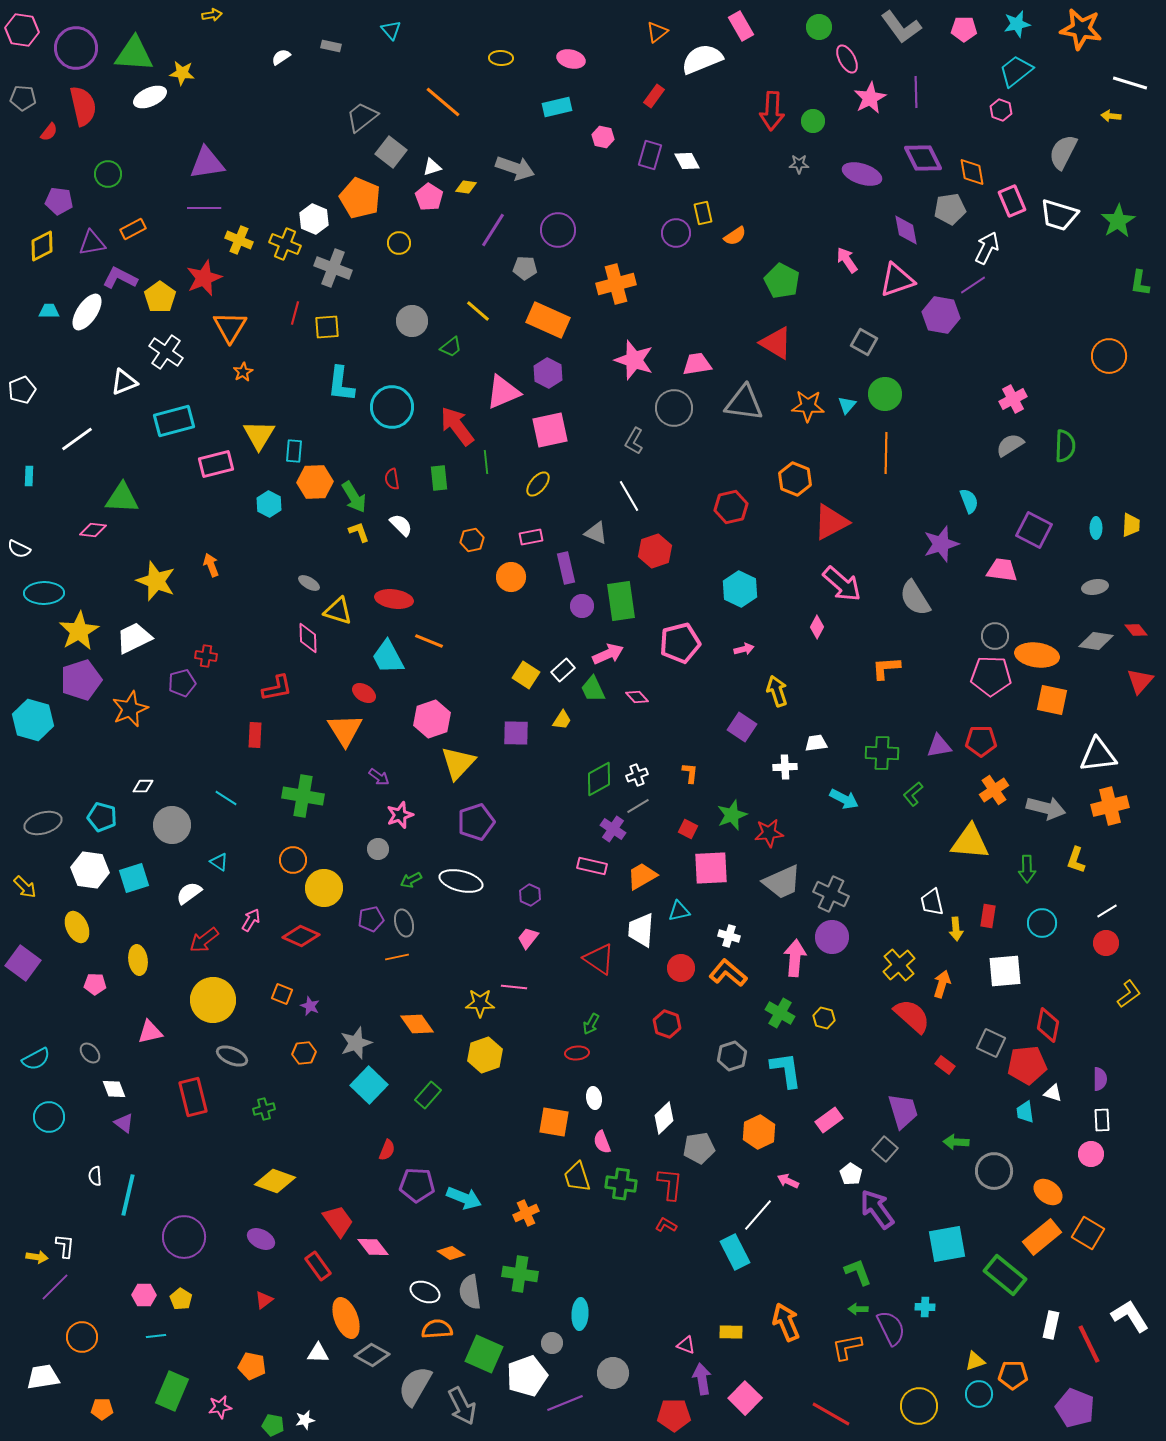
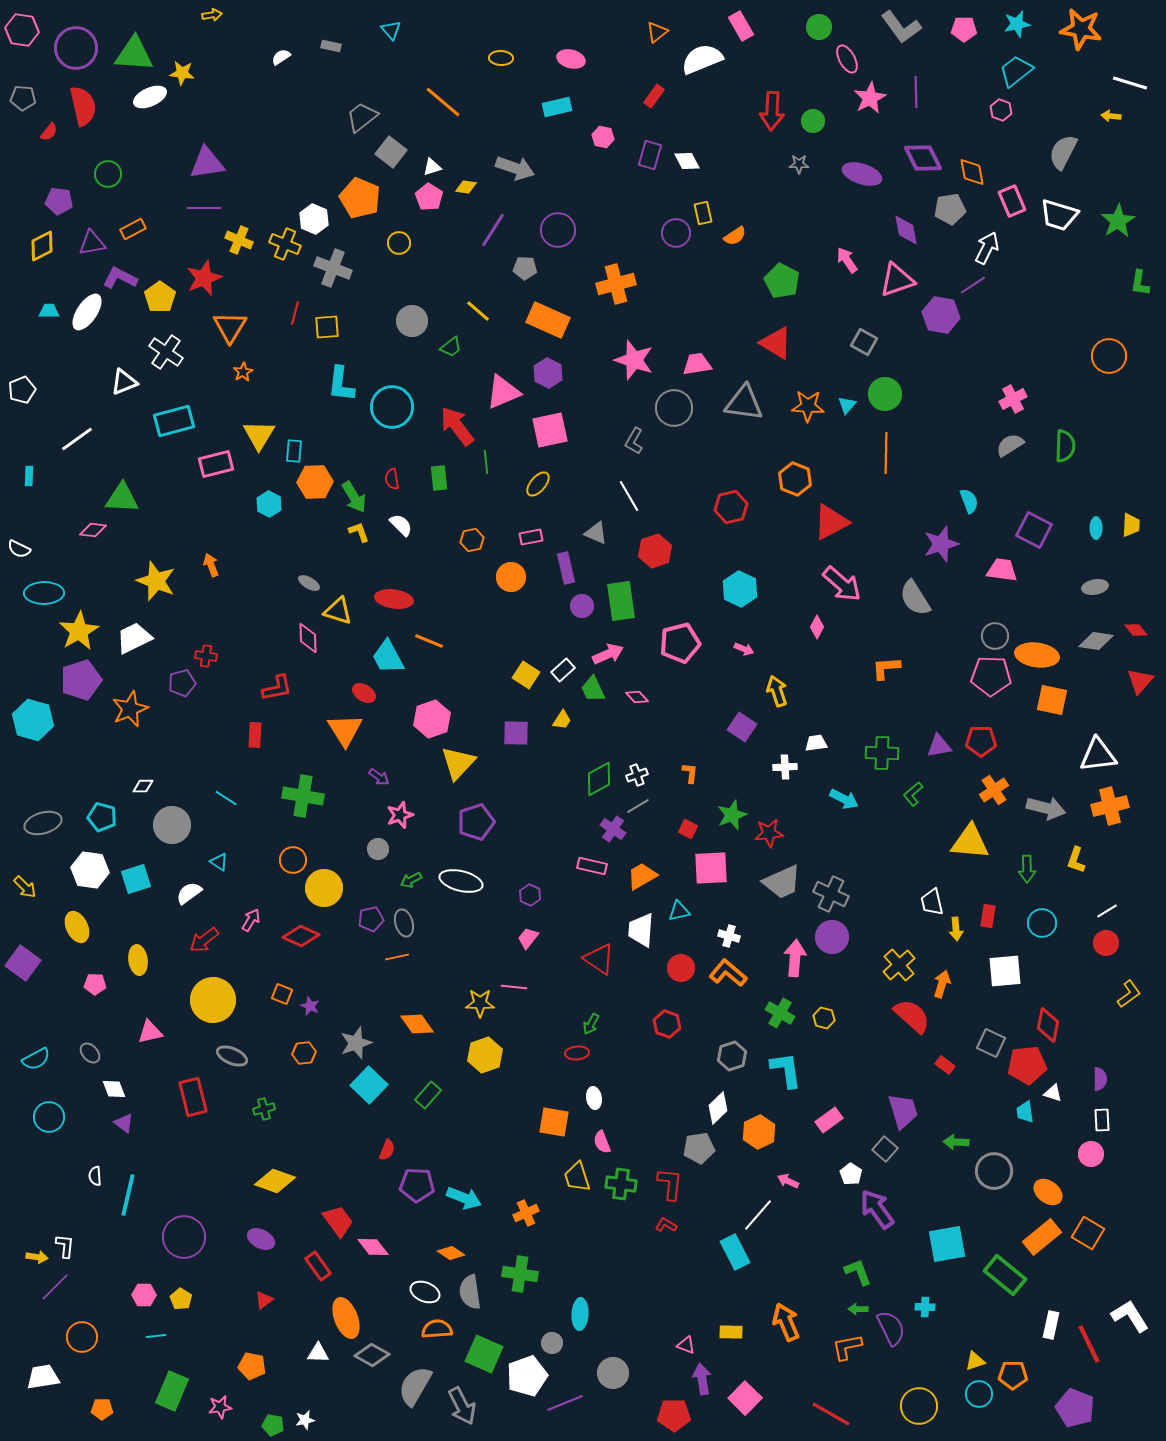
pink arrow at (744, 649): rotated 36 degrees clockwise
cyan square at (134, 878): moved 2 px right, 1 px down
white diamond at (664, 1118): moved 54 px right, 10 px up
